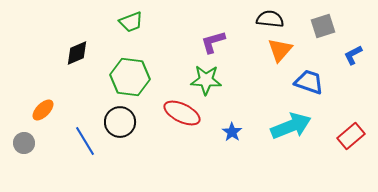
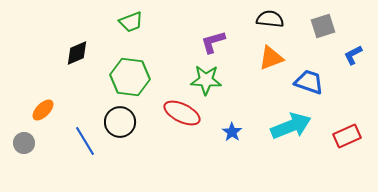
orange triangle: moved 9 px left, 8 px down; rotated 28 degrees clockwise
red rectangle: moved 4 px left; rotated 16 degrees clockwise
